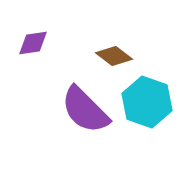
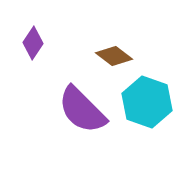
purple diamond: rotated 48 degrees counterclockwise
purple semicircle: moved 3 px left
